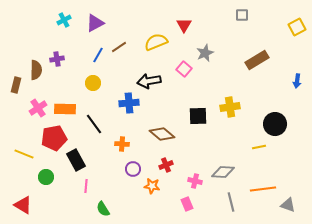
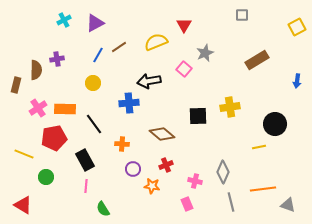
black rectangle at (76, 160): moved 9 px right
gray diamond at (223, 172): rotated 70 degrees counterclockwise
